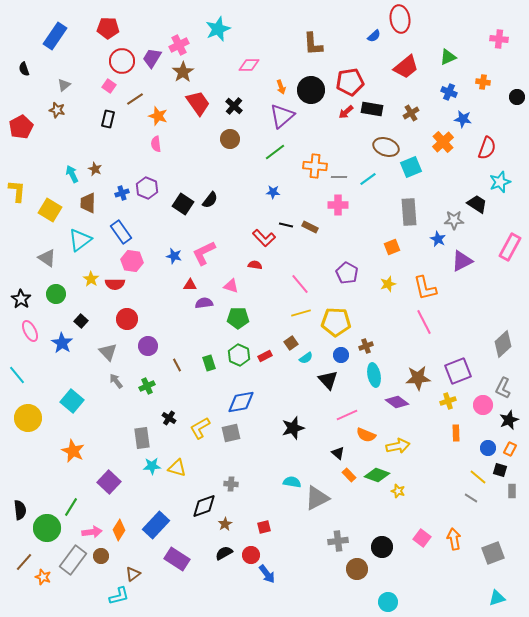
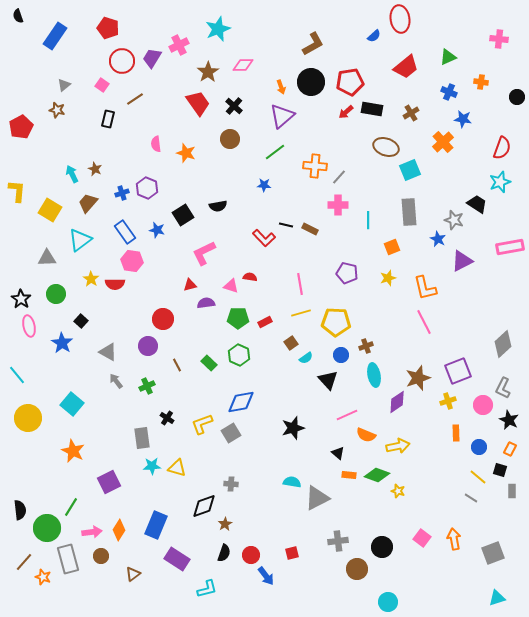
red pentagon at (108, 28): rotated 15 degrees clockwise
brown L-shape at (313, 44): rotated 115 degrees counterclockwise
pink diamond at (249, 65): moved 6 px left
black semicircle at (24, 69): moved 6 px left, 53 px up
brown star at (183, 72): moved 25 px right
orange cross at (483, 82): moved 2 px left
pink square at (109, 86): moved 7 px left, 1 px up
black circle at (311, 90): moved 8 px up
orange star at (158, 116): moved 28 px right, 37 px down
red semicircle at (487, 148): moved 15 px right
cyan square at (411, 167): moved 1 px left, 3 px down
gray line at (339, 177): rotated 49 degrees counterclockwise
cyan line at (368, 179): moved 41 px down; rotated 54 degrees counterclockwise
blue star at (273, 192): moved 9 px left, 7 px up
black semicircle at (210, 200): moved 8 px right, 6 px down; rotated 42 degrees clockwise
brown trapezoid at (88, 203): rotated 40 degrees clockwise
black square at (183, 204): moved 11 px down; rotated 25 degrees clockwise
gray star at (454, 220): rotated 18 degrees clockwise
brown rectangle at (310, 227): moved 2 px down
blue rectangle at (121, 232): moved 4 px right
pink rectangle at (510, 247): rotated 52 degrees clockwise
blue star at (174, 256): moved 17 px left, 26 px up
gray triangle at (47, 258): rotated 36 degrees counterclockwise
red semicircle at (255, 265): moved 5 px left, 12 px down
purple pentagon at (347, 273): rotated 15 degrees counterclockwise
pink line at (300, 284): rotated 30 degrees clockwise
yellow star at (388, 284): moved 6 px up
red triangle at (190, 285): rotated 16 degrees counterclockwise
purple semicircle at (204, 303): moved 2 px right
red circle at (127, 319): moved 36 px right
pink ellipse at (30, 331): moved 1 px left, 5 px up; rotated 15 degrees clockwise
gray triangle at (108, 352): rotated 18 degrees counterclockwise
red rectangle at (265, 356): moved 34 px up
green rectangle at (209, 363): rotated 28 degrees counterclockwise
brown star at (418, 378): rotated 15 degrees counterclockwise
cyan square at (72, 401): moved 3 px down
purple diamond at (397, 402): rotated 70 degrees counterclockwise
black cross at (169, 418): moved 2 px left
black star at (509, 420): rotated 24 degrees counterclockwise
yellow L-shape at (200, 428): moved 2 px right, 4 px up; rotated 10 degrees clockwise
gray square at (231, 433): rotated 18 degrees counterclockwise
blue circle at (488, 448): moved 9 px left, 1 px up
orange rectangle at (349, 475): rotated 40 degrees counterclockwise
purple square at (109, 482): rotated 20 degrees clockwise
blue rectangle at (156, 525): rotated 20 degrees counterclockwise
red square at (264, 527): moved 28 px right, 26 px down
black semicircle at (224, 553): rotated 138 degrees clockwise
gray rectangle at (73, 560): moved 5 px left, 1 px up; rotated 52 degrees counterclockwise
blue arrow at (267, 574): moved 1 px left, 2 px down
cyan L-shape at (119, 596): moved 88 px right, 7 px up
